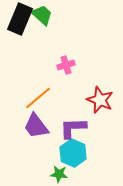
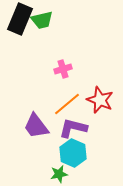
green trapezoid: moved 5 px down; rotated 125 degrees clockwise
pink cross: moved 3 px left, 4 px down
orange line: moved 29 px right, 6 px down
purple L-shape: rotated 16 degrees clockwise
green star: rotated 18 degrees counterclockwise
